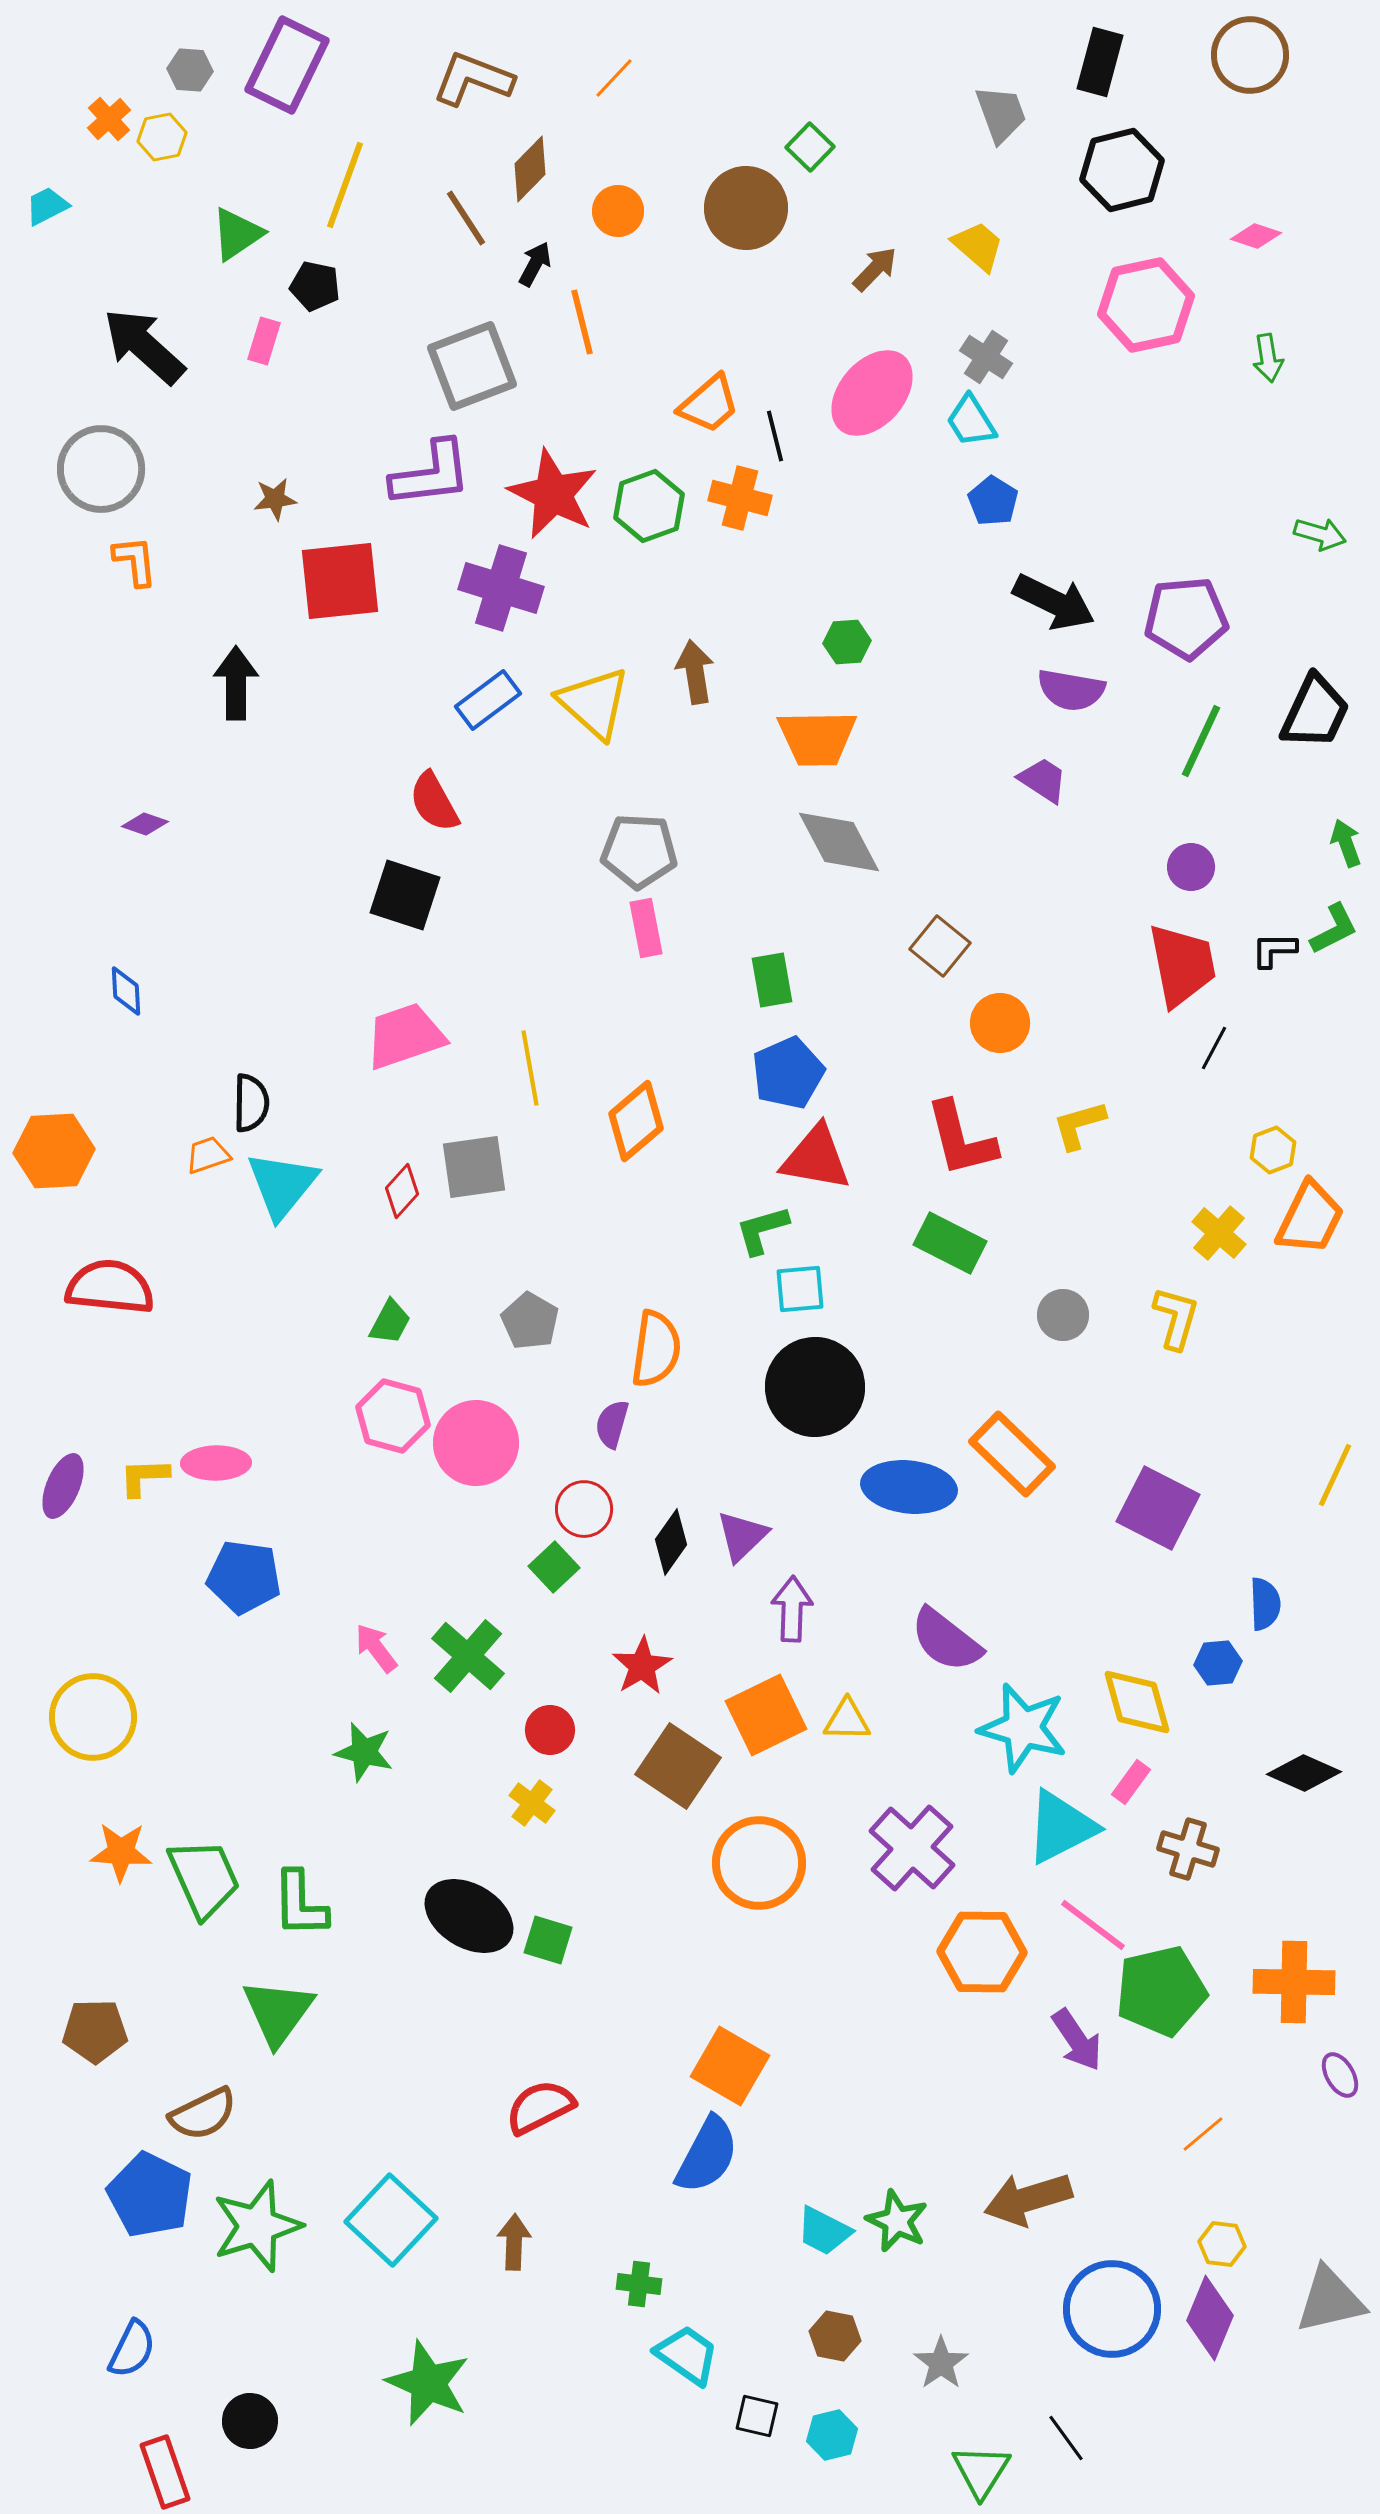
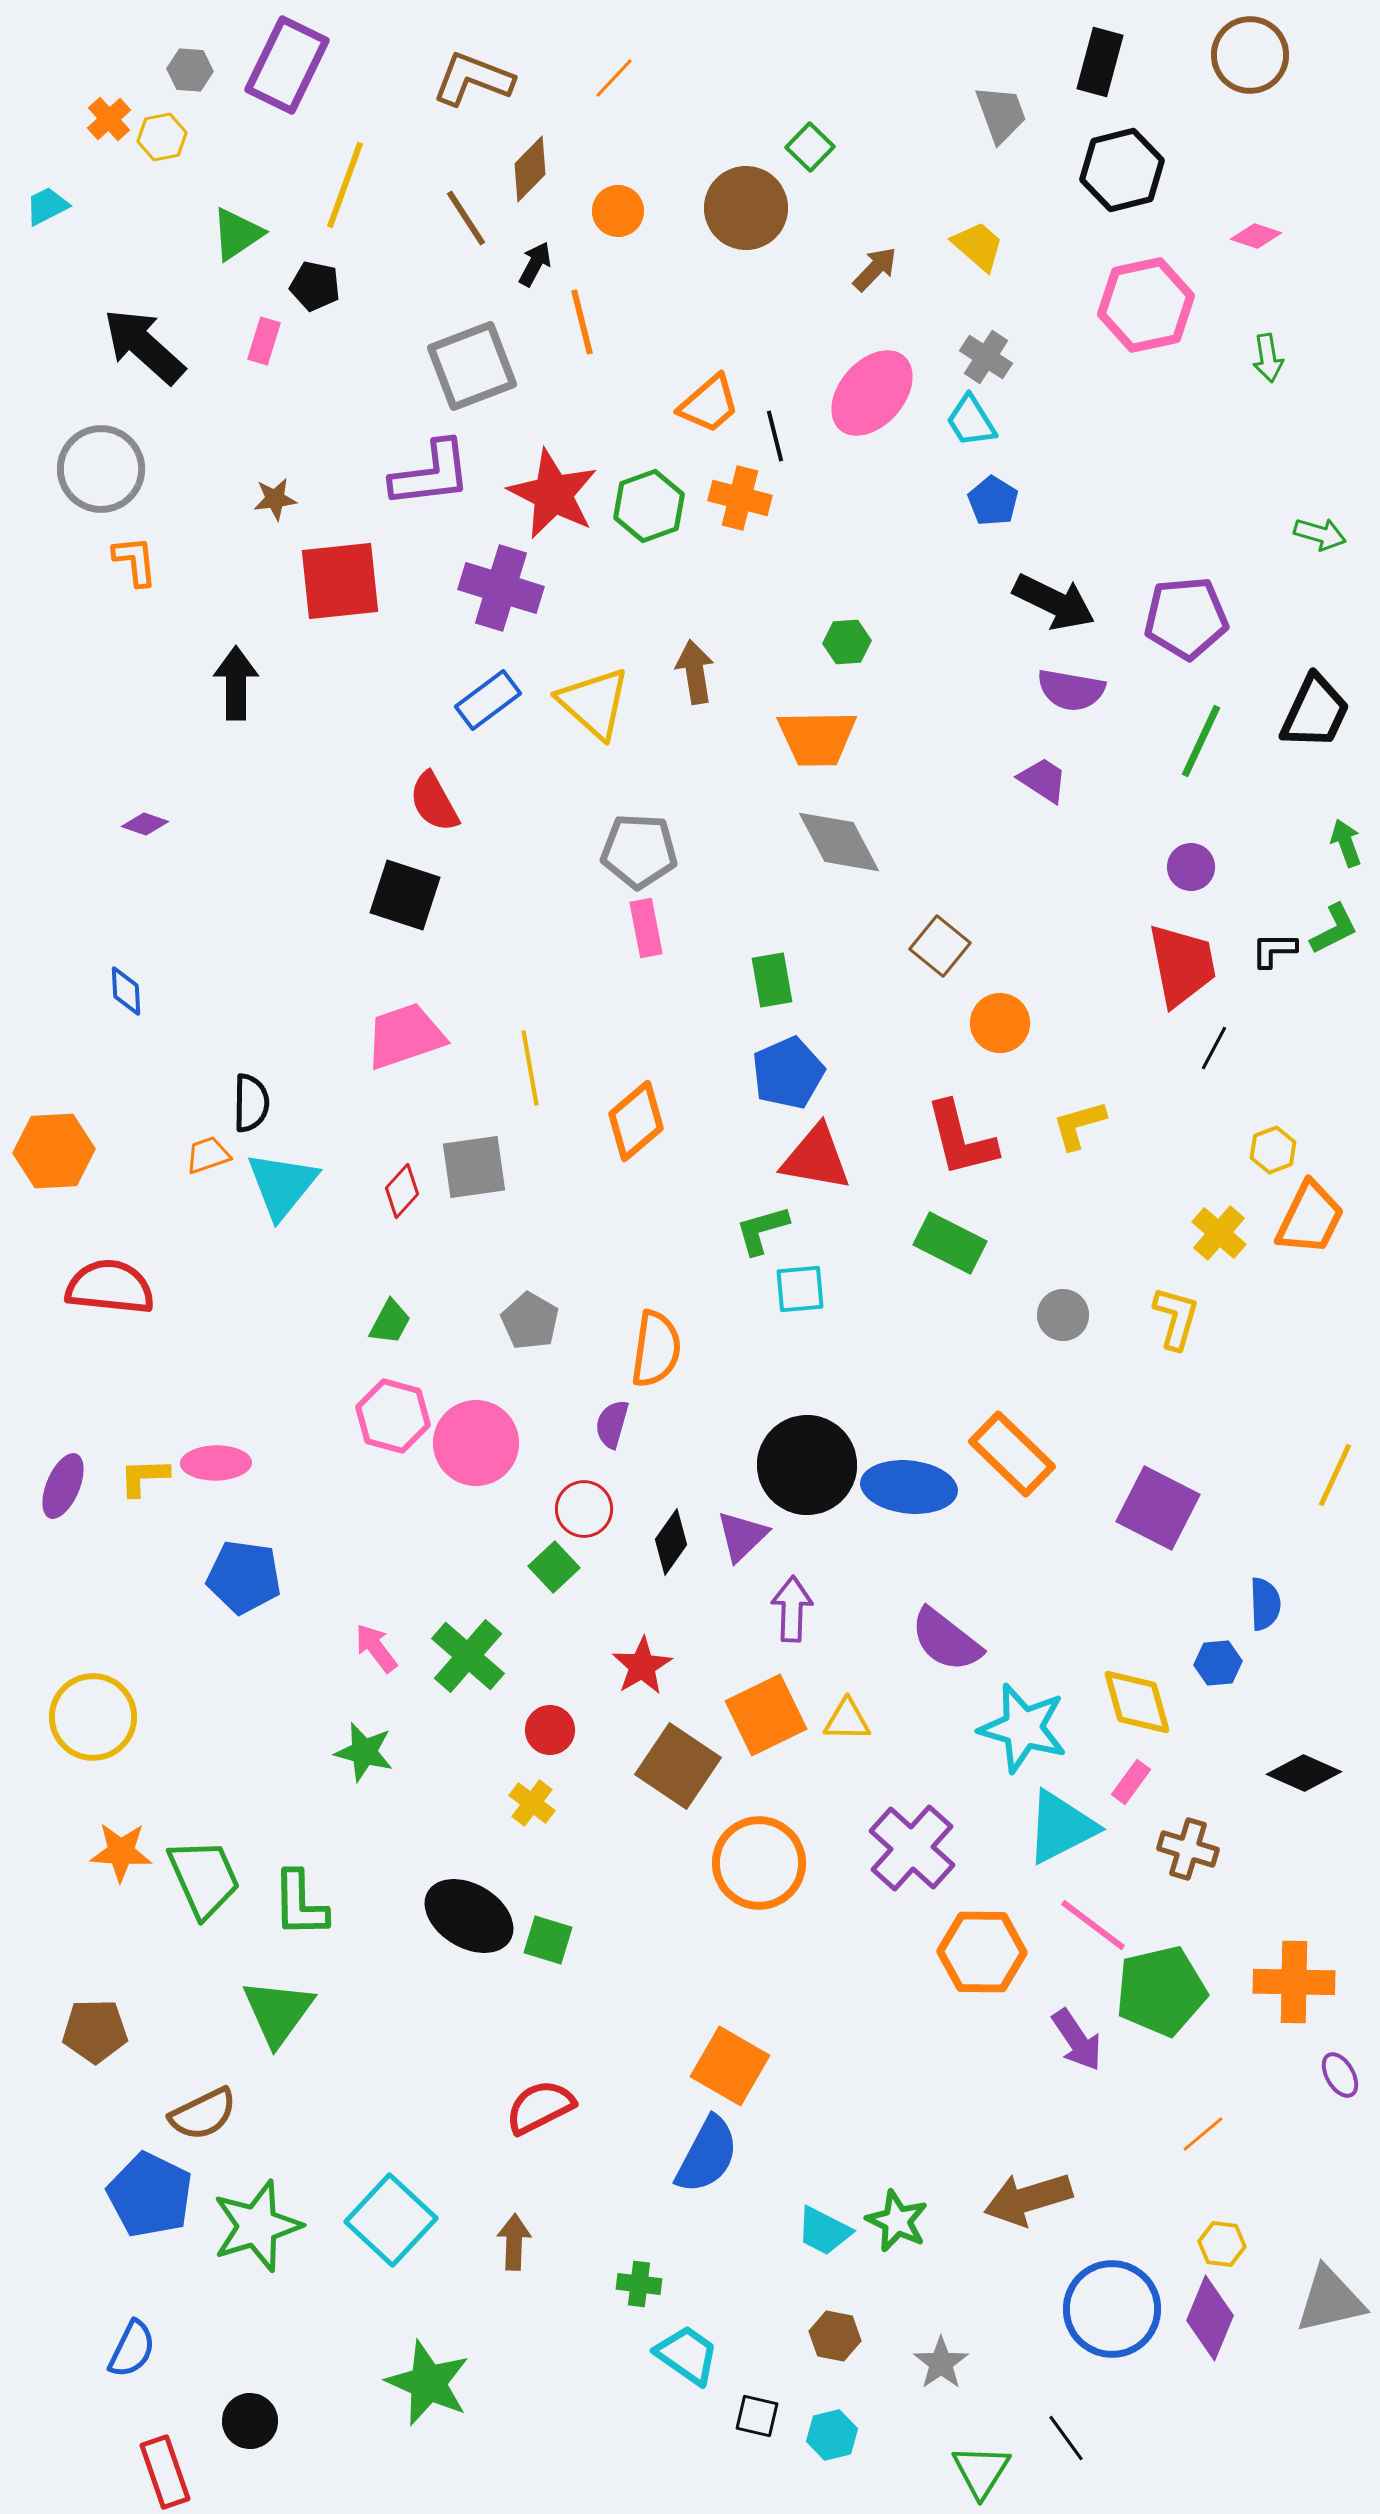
black circle at (815, 1387): moved 8 px left, 78 px down
